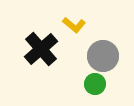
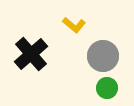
black cross: moved 10 px left, 5 px down
green circle: moved 12 px right, 4 px down
